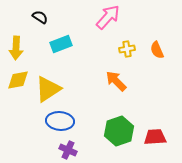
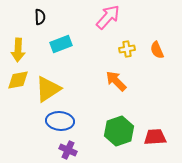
black semicircle: rotated 56 degrees clockwise
yellow arrow: moved 2 px right, 2 px down
